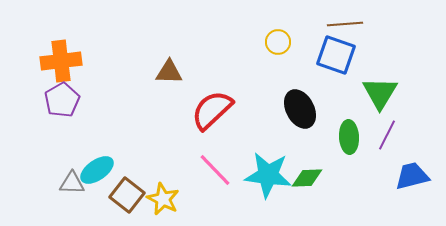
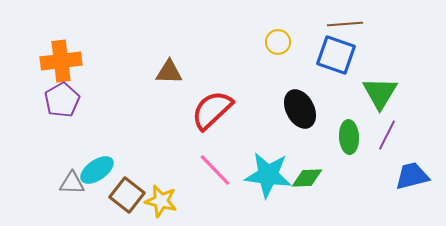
yellow star: moved 2 px left, 2 px down; rotated 12 degrees counterclockwise
